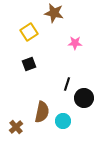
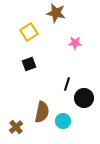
brown star: moved 2 px right
